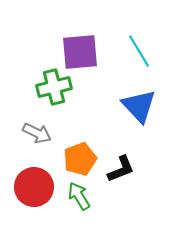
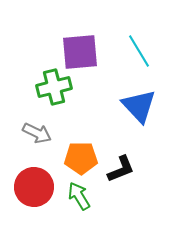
orange pentagon: moved 1 px right, 1 px up; rotated 20 degrees clockwise
